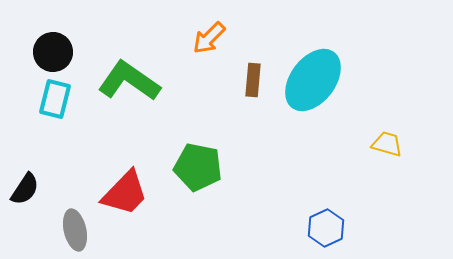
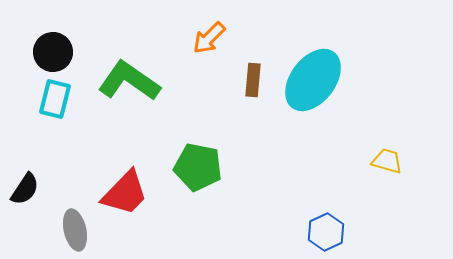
yellow trapezoid: moved 17 px down
blue hexagon: moved 4 px down
